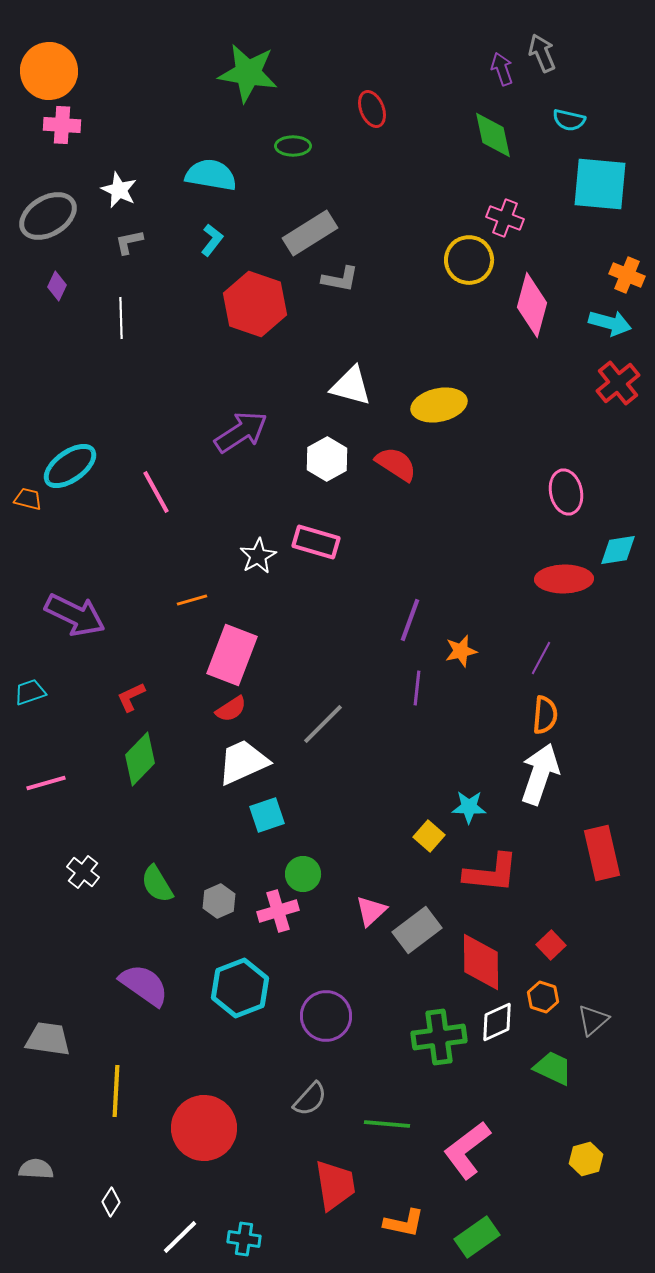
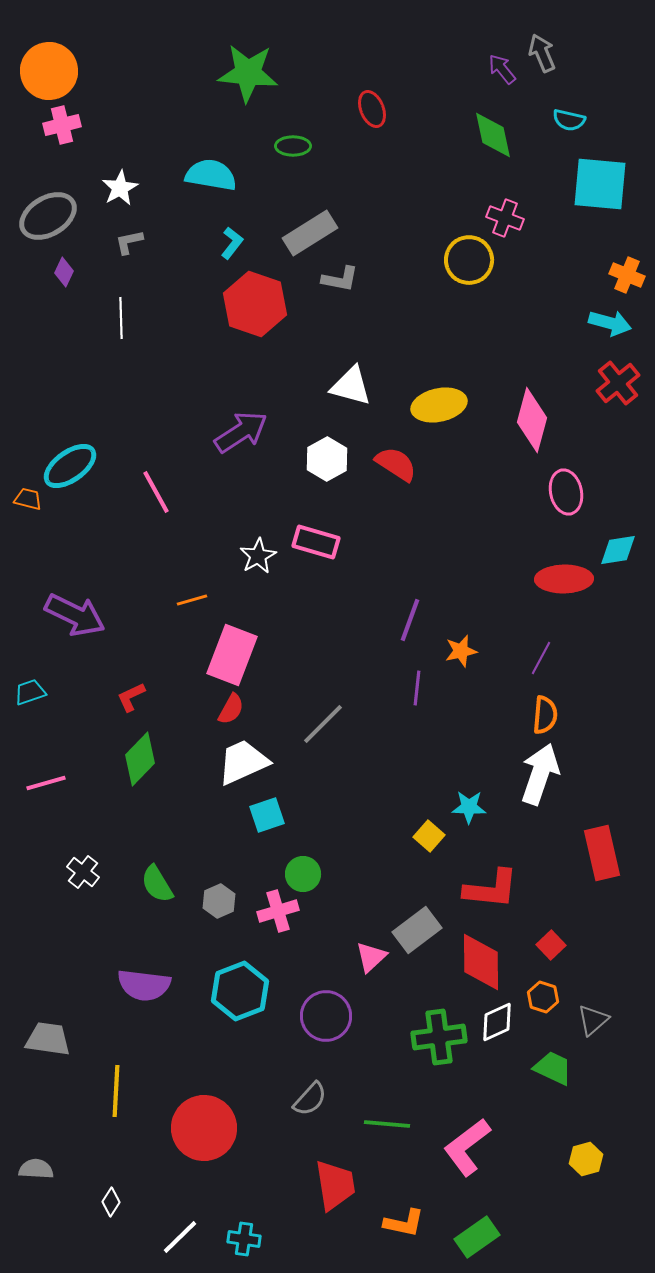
purple arrow at (502, 69): rotated 20 degrees counterclockwise
green star at (248, 73): rotated 4 degrees counterclockwise
pink cross at (62, 125): rotated 18 degrees counterclockwise
white star at (119, 190): moved 1 px right, 2 px up; rotated 18 degrees clockwise
cyan L-shape at (212, 240): moved 20 px right, 3 px down
purple diamond at (57, 286): moved 7 px right, 14 px up
pink diamond at (532, 305): moved 115 px down
red semicircle at (231, 709): rotated 28 degrees counterclockwise
red L-shape at (491, 873): moved 16 px down
pink triangle at (371, 911): moved 46 px down
purple semicircle at (144, 985): rotated 152 degrees clockwise
cyan hexagon at (240, 988): moved 3 px down
pink L-shape at (467, 1150): moved 3 px up
